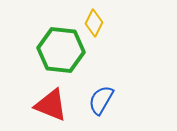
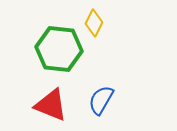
green hexagon: moved 2 px left, 1 px up
